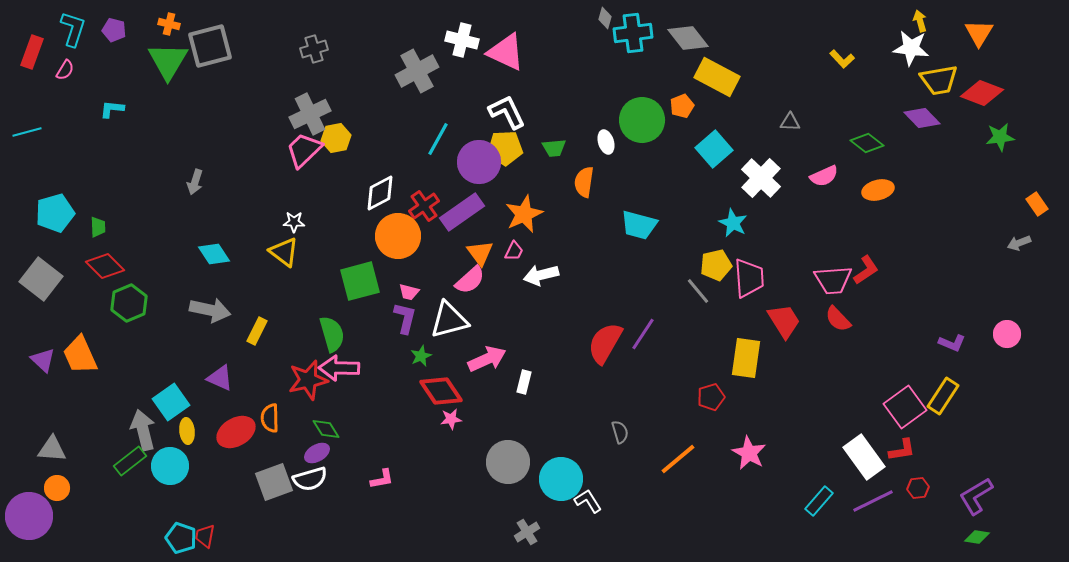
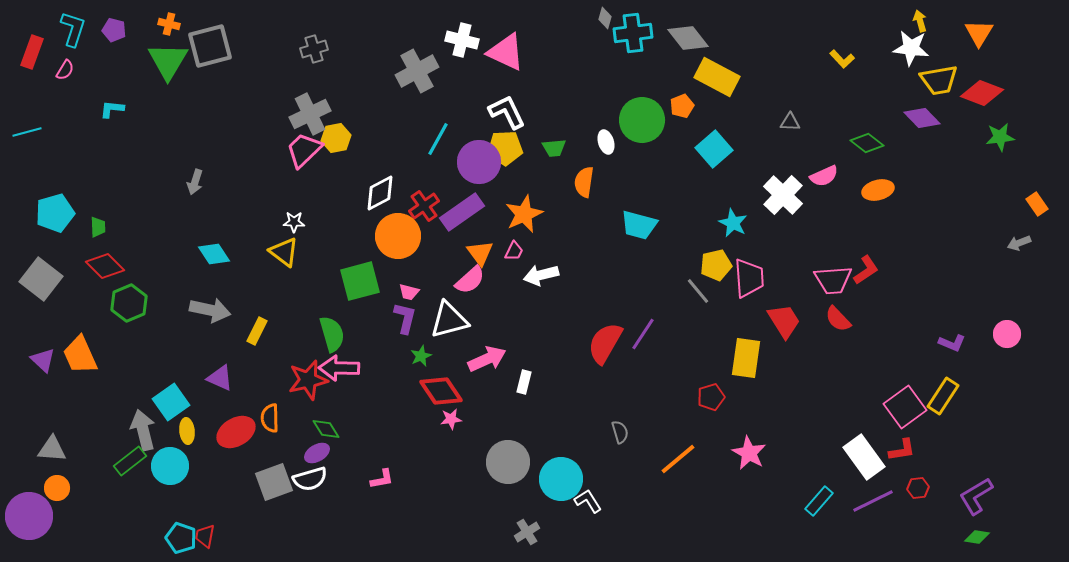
white cross at (761, 178): moved 22 px right, 17 px down
